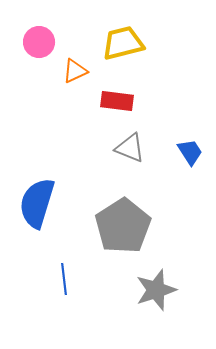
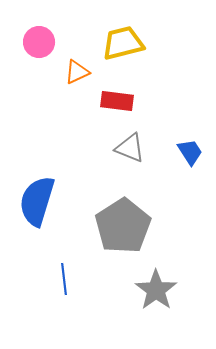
orange triangle: moved 2 px right, 1 px down
blue semicircle: moved 2 px up
gray star: rotated 18 degrees counterclockwise
